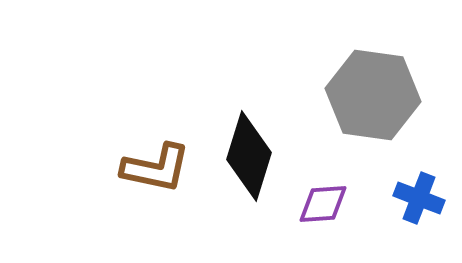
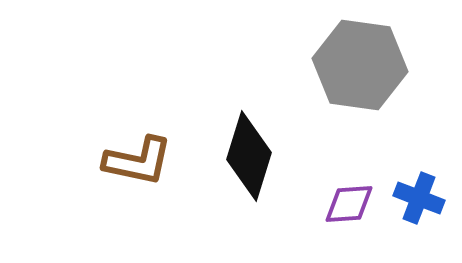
gray hexagon: moved 13 px left, 30 px up
brown L-shape: moved 18 px left, 7 px up
purple diamond: moved 26 px right
